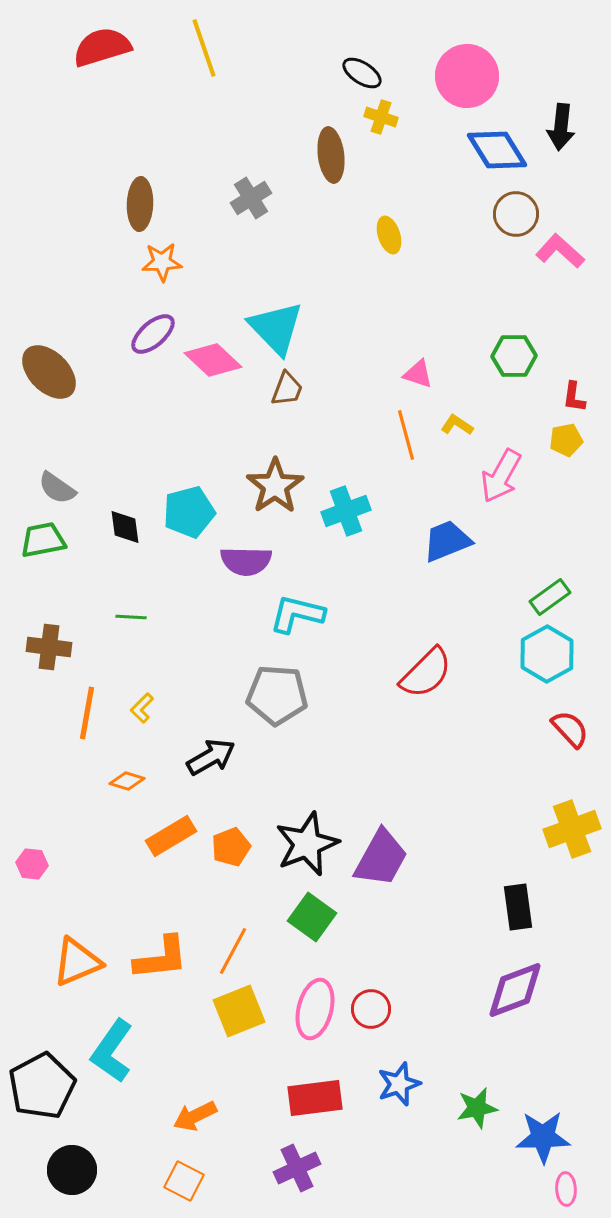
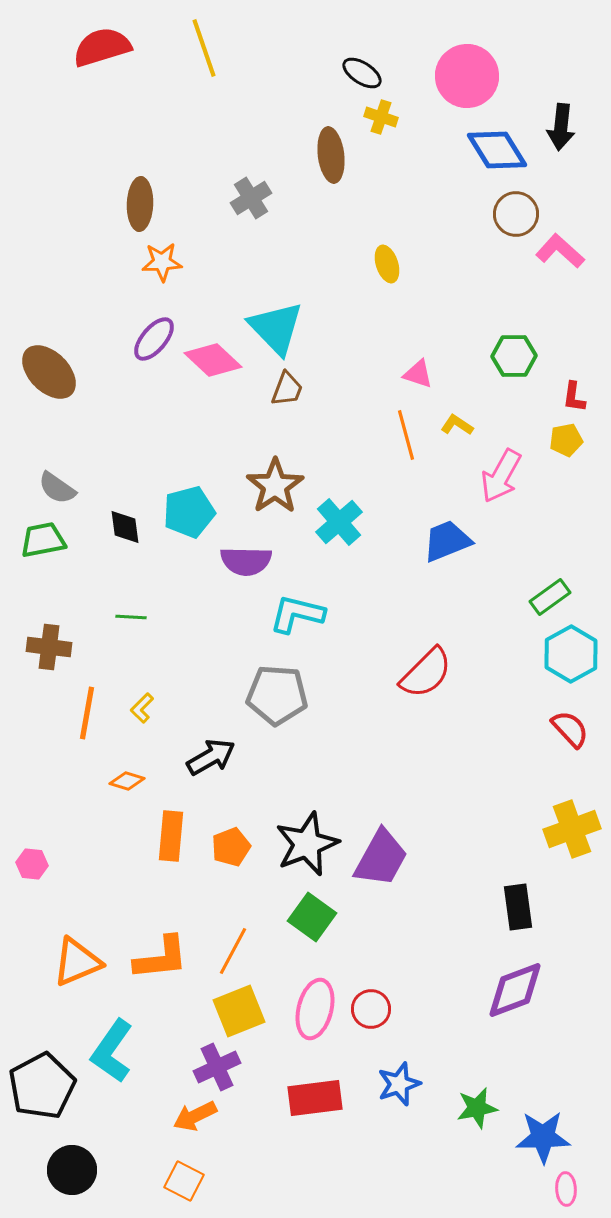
yellow ellipse at (389, 235): moved 2 px left, 29 px down
purple ellipse at (153, 334): moved 1 px right, 5 px down; rotated 9 degrees counterclockwise
cyan cross at (346, 511): moved 7 px left, 11 px down; rotated 21 degrees counterclockwise
cyan hexagon at (547, 654): moved 24 px right
orange rectangle at (171, 836): rotated 54 degrees counterclockwise
purple cross at (297, 1168): moved 80 px left, 101 px up
